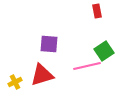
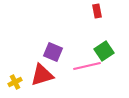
purple square: moved 4 px right, 8 px down; rotated 18 degrees clockwise
